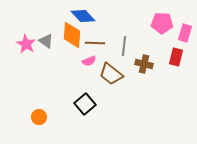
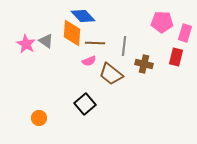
pink pentagon: moved 1 px up
orange diamond: moved 2 px up
orange circle: moved 1 px down
